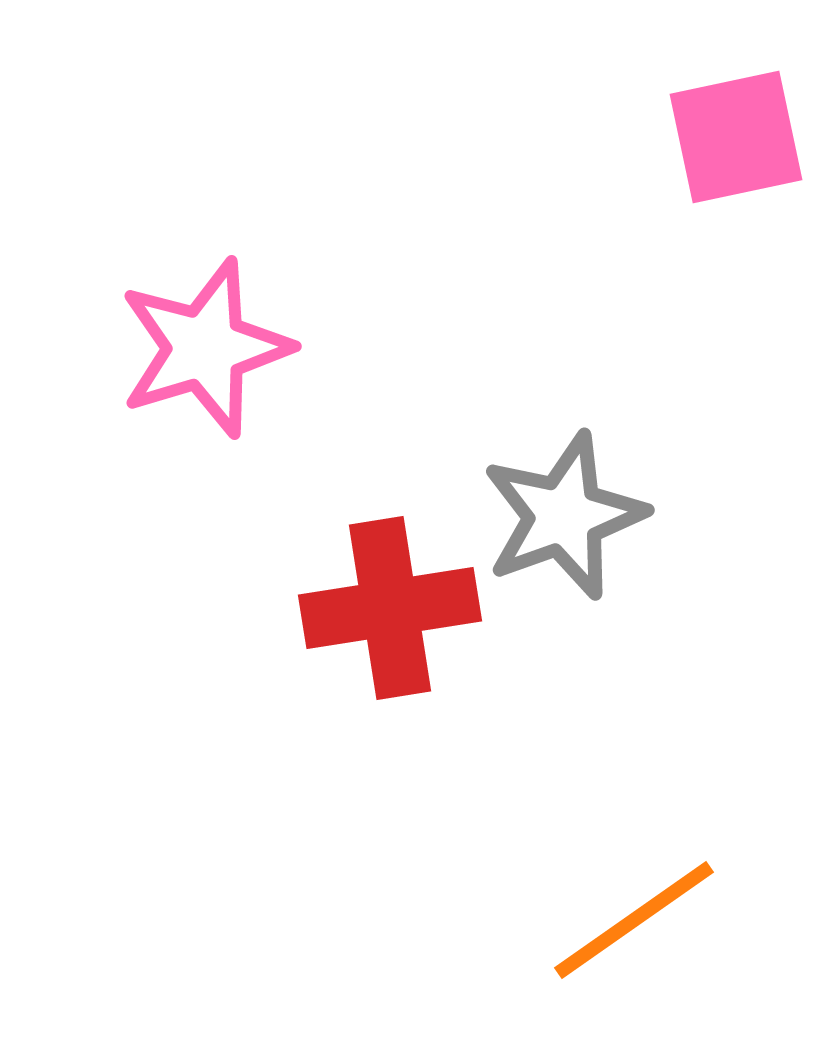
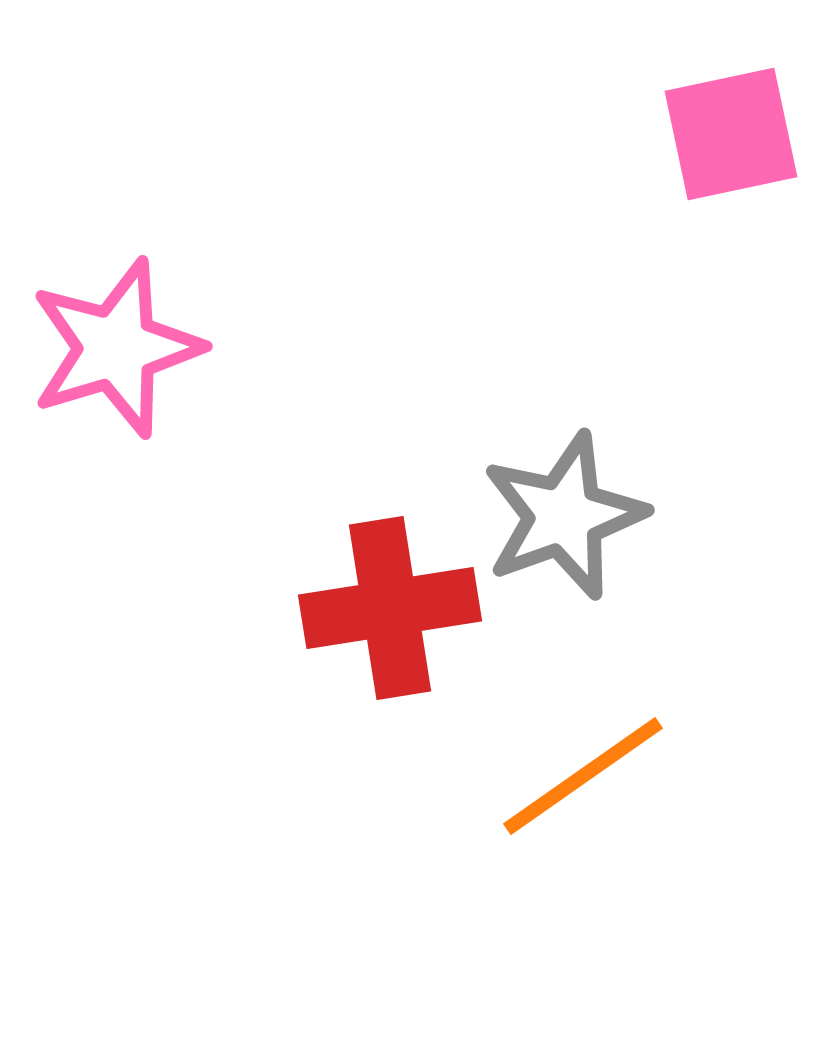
pink square: moved 5 px left, 3 px up
pink star: moved 89 px left
orange line: moved 51 px left, 144 px up
